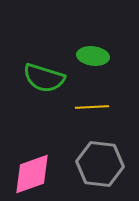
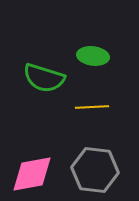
gray hexagon: moved 5 px left, 6 px down
pink diamond: rotated 9 degrees clockwise
